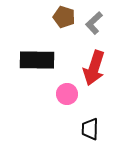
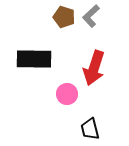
gray L-shape: moved 3 px left, 7 px up
black rectangle: moved 3 px left, 1 px up
black trapezoid: rotated 15 degrees counterclockwise
